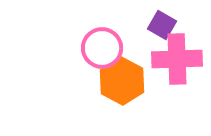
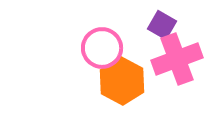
pink cross: rotated 18 degrees counterclockwise
